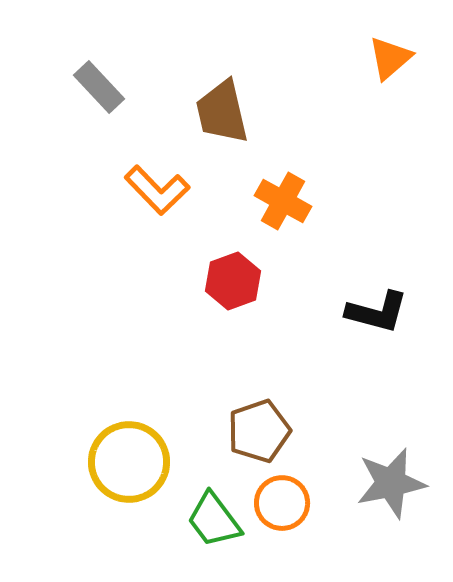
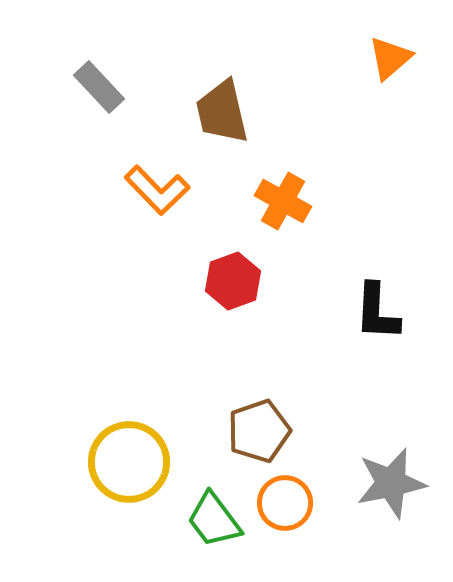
black L-shape: rotated 78 degrees clockwise
orange circle: moved 3 px right
